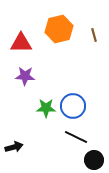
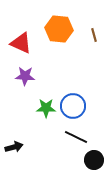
orange hexagon: rotated 20 degrees clockwise
red triangle: rotated 25 degrees clockwise
